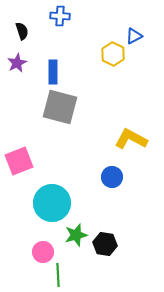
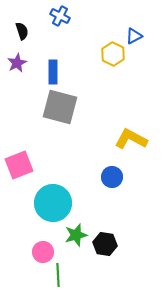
blue cross: rotated 24 degrees clockwise
pink square: moved 4 px down
cyan circle: moved 1 px right
